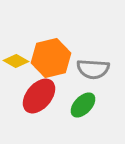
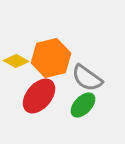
gray semicircle: moved 6 px left, 9 px down; rotated 32 degrees clockwise
